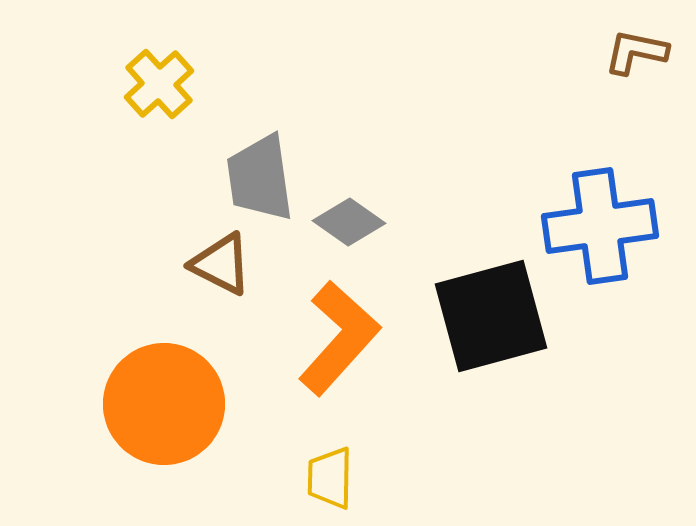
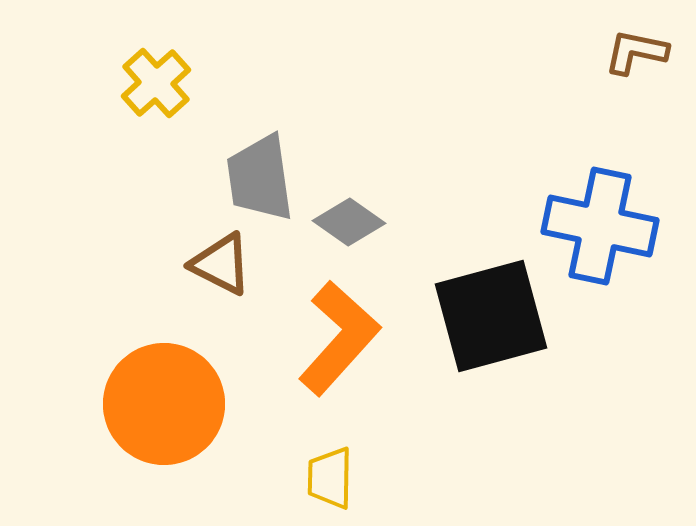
yellow cross: moved 3 px left, 1 px up
blue cross: rotated 20 degrees clockwise
